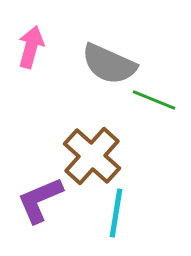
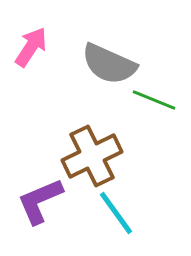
pink arrow: rotated 18 degrees clockwise
brown cross: rotated 22 degrees clockwise
purple L-shape: moved 1 px down
cyan line: rotated 45 degrees counterclockwise
